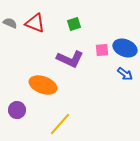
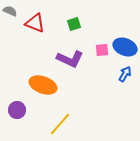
gray semicircle: moved 12 px up
blue ellipse: moved 1 px up
blue arrow: rotated 98 degrees counterclockwise
